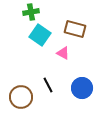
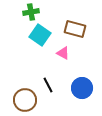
brown circle: moved 4 px right, 3 px down
